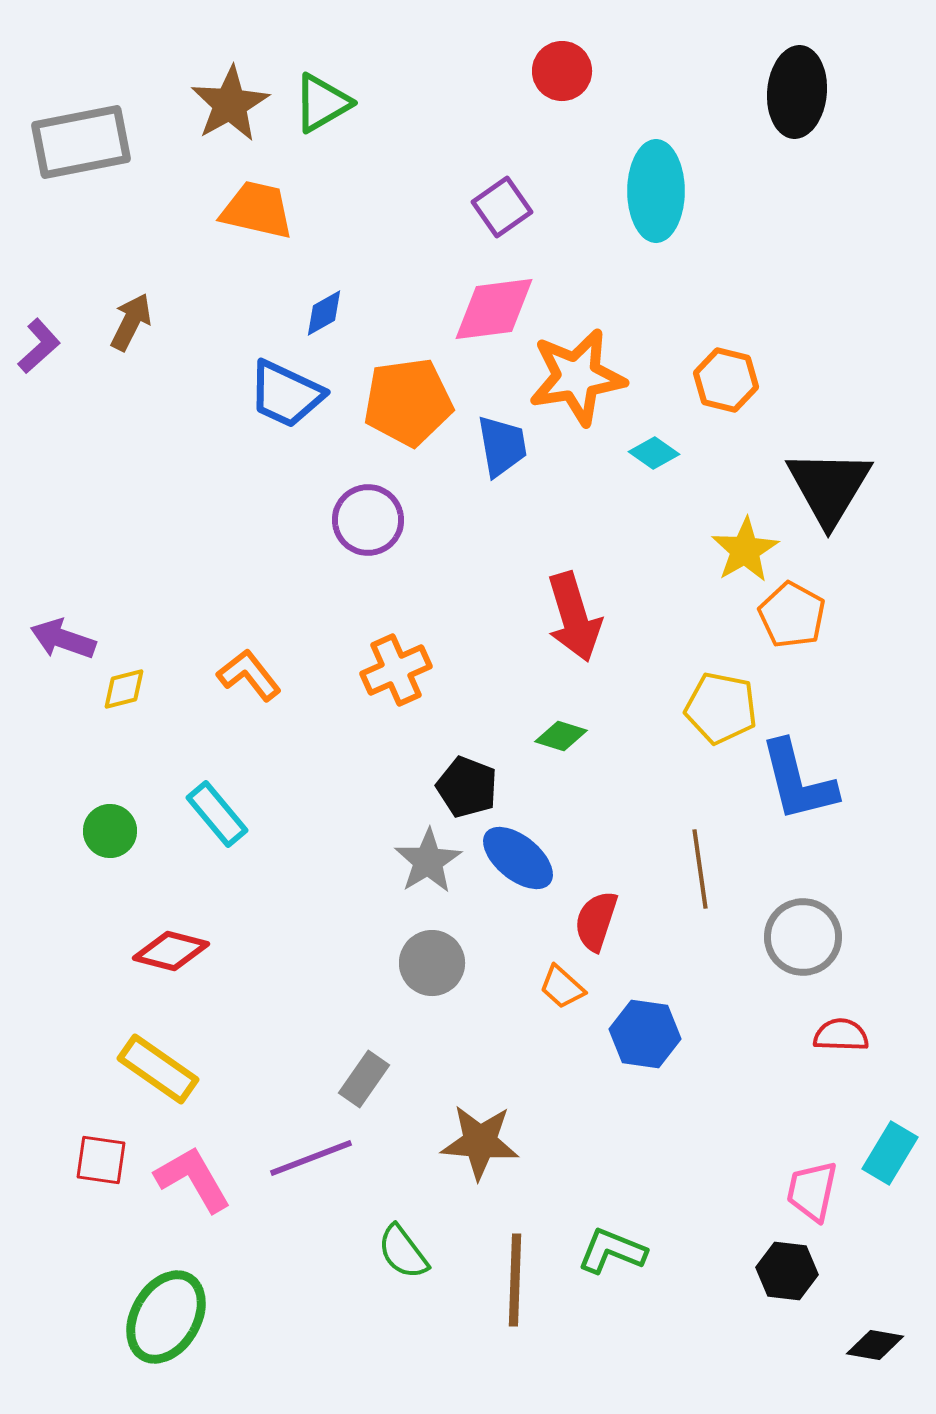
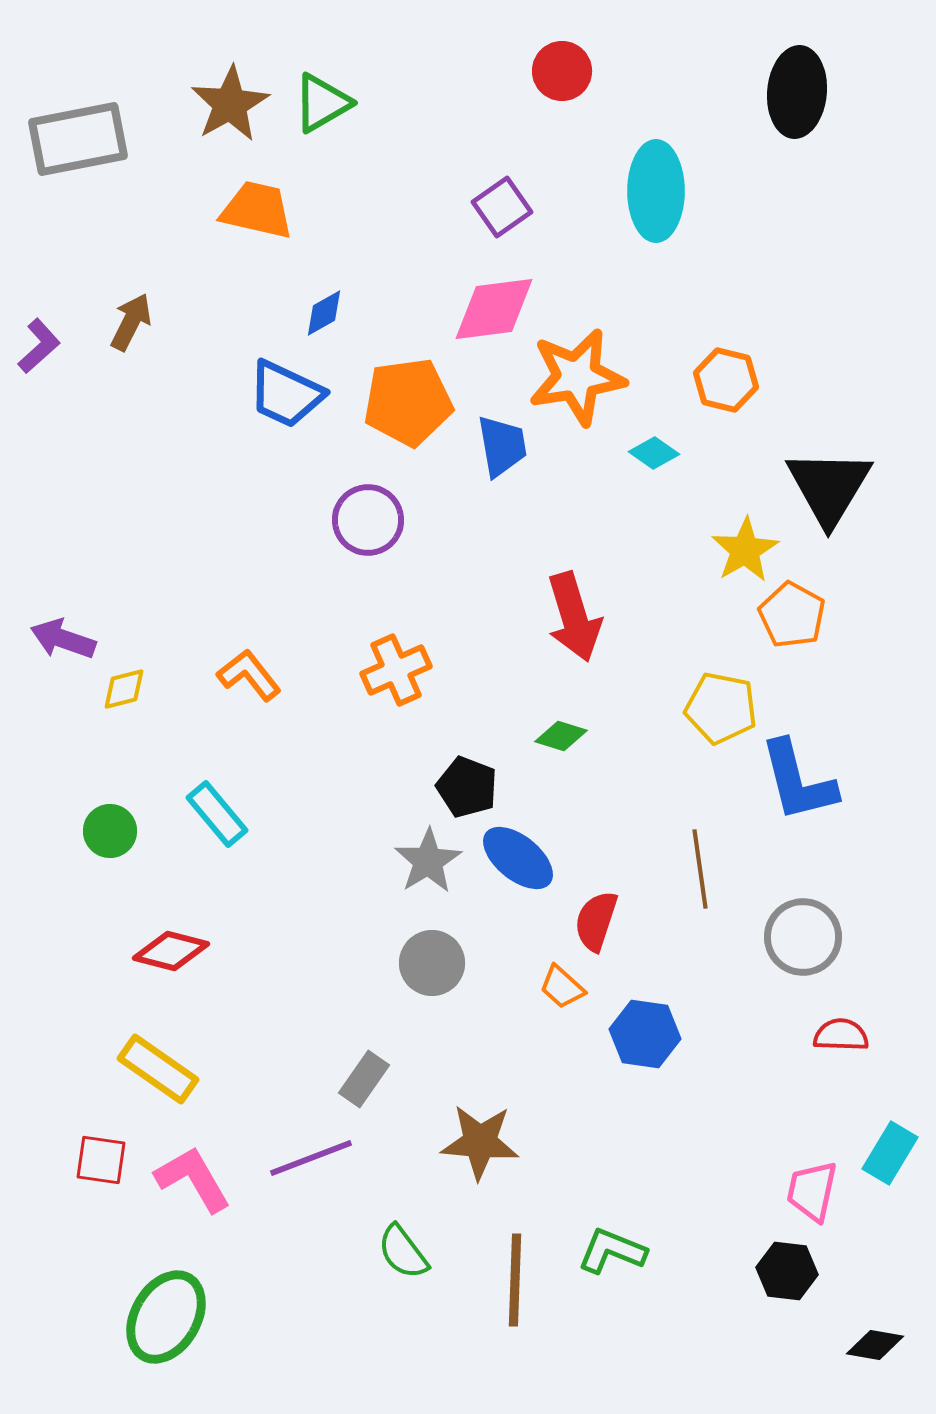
gray rectangle at (81, 142): moved 3 px left, 3 px up
